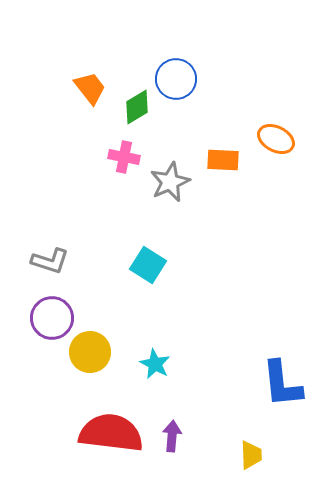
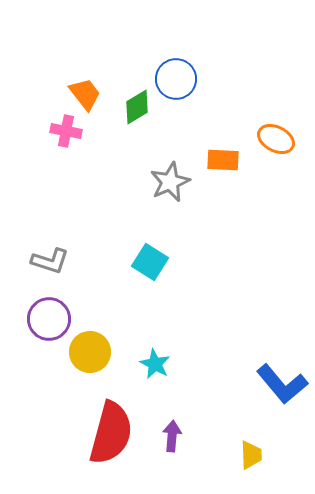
orange trapezoid: moved 5 px left, 6 px down
pink cross: moved 58 px left, 26 px up
cyan square: moved 2 px right, 3 px up
purple circle: moved 3 px left, 1 px down
blue L-shape: rotated 34 degrees counterclockwise
red semicircle: rotated 98 degrees clockwise
